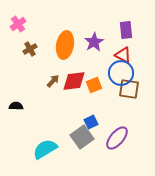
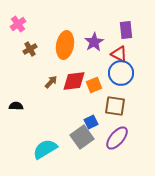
red triangle: moved 4 px left, 1 px up
brown arrow: moved 2 px left, 1 px down
brown square: moved 14 px left, 17 px down
